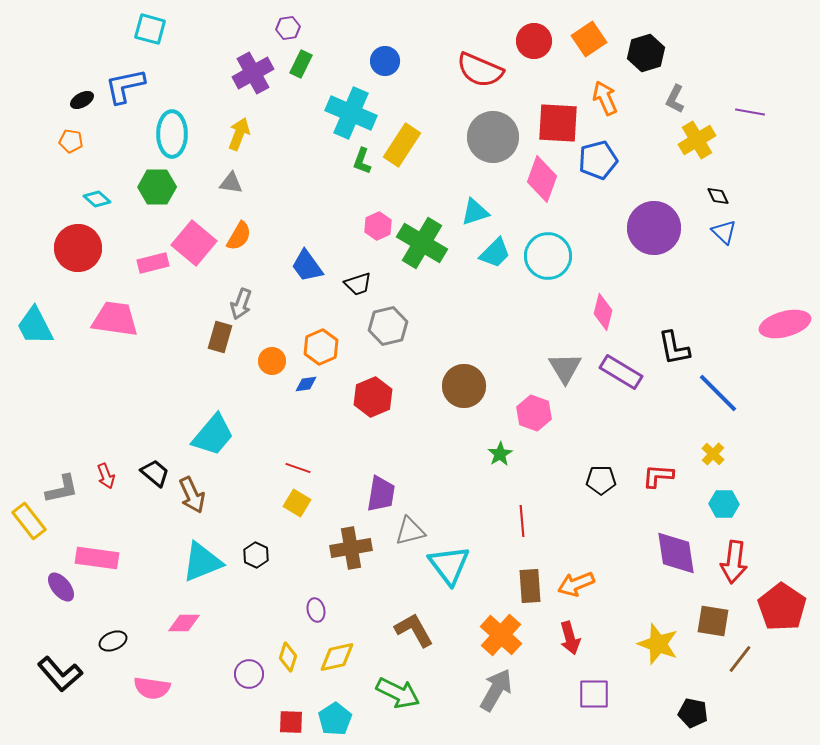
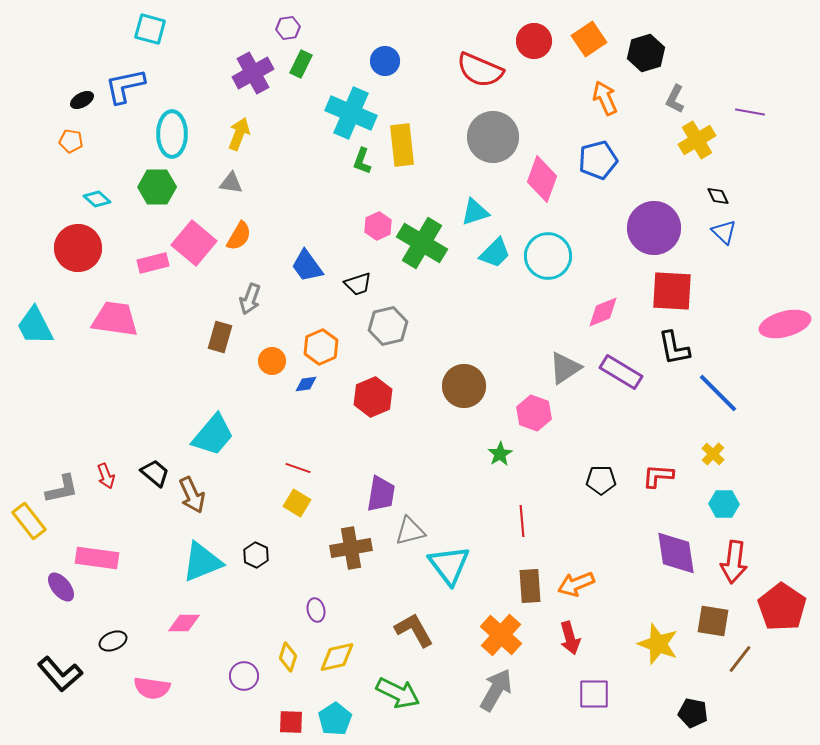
red square at (558, 123): moved 114 px right, 168 px down
yellow rectangle at (402, 145): rotated 39 degrees counterclockwise
gray arrow at (241, 304): moved 9 px right, 5 px up
pink diamond at (603, 312): rotated 54 degrees clockwise
gray triangle at (565, 368): rotated 27 degrees clockwise
purple circle at (249, 674): moved 5 px left, 2 px down
